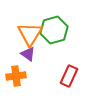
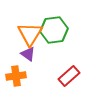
green hexagon: rotated 8 degrees clockwise
red rectangle: rotated 25 degrees clockwise
